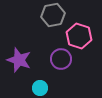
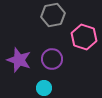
pink hexagon: moved 5 px right, 1 px down
purple circle: moved 9 px left
cyan circle: moved 4 px right
